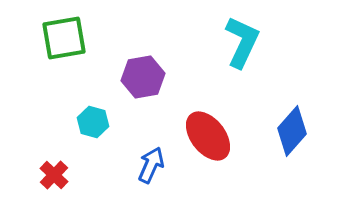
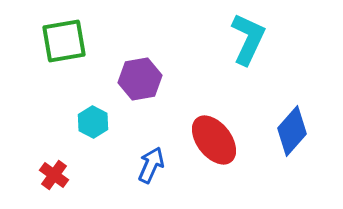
green square: moved 3 px down
cyan L-shape: moved 6 px right, 3 px up
purple hexagon: moved 3 px left, 2 px down
cyan hexagon: rotated 12 degrees clockwise
red ellipse: moved 6 px right, 4 px down
red cross: rotated 8 degrees counterclockwise
